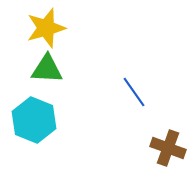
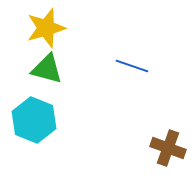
green triangle: rotated 12 degrees clockwise
blue line: moved 2 px left, 26 px up; rotated 36 degrees counterclockwise
